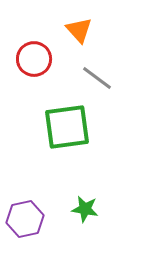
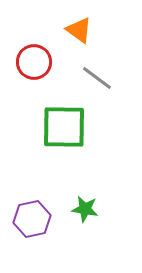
orange triangle: rotated 12 degrees counterclockwise
red circle: moved 3 px down
green square: moved 3 px left; rotated 9 degrees clockwise
purple hexagon: moved 7 px right
